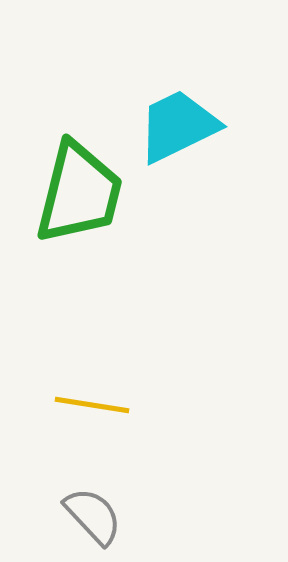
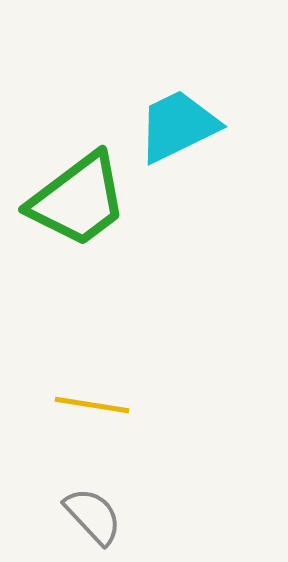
green trapezoid: moved 1 px left, 7 px down; rotated 39 degrees clockwise
